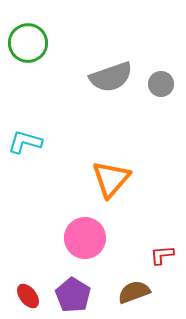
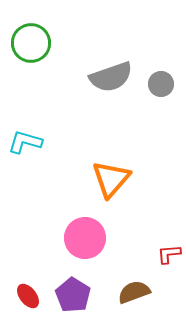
green circle: moved 3 px right
red L-shape: moved 7 px right, 1 px up
